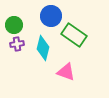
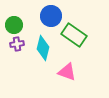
pink triangle: moved 1 px right
